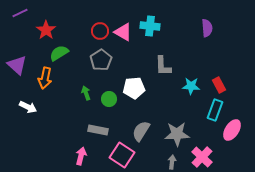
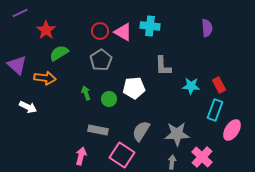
orange arrow: rotated 95 degrees counterclockwise
